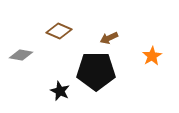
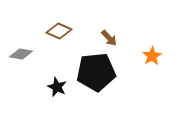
brown arrow: rotated 108 degrees counterclockwise
gray diamond: moved 1 px up
black pentagon: moved 1 px down; rotated 6 degrees counterclockwise
black star: moved 3 px left, 4 px up
